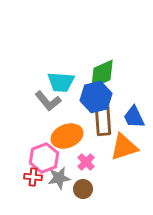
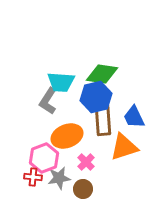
green diamond: rotated 32 degrees clockwise
gray L-shape: rotated 72 degrees clockwise
